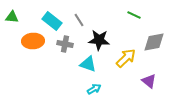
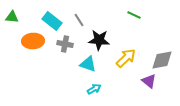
gray diamond: moved 8 px right, 18 px down
